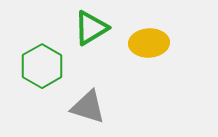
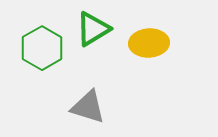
green triangle: moved 2 px right, 1 px down
green hexagon: moved 18 px up
